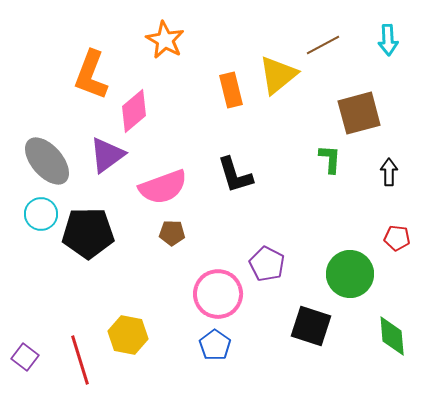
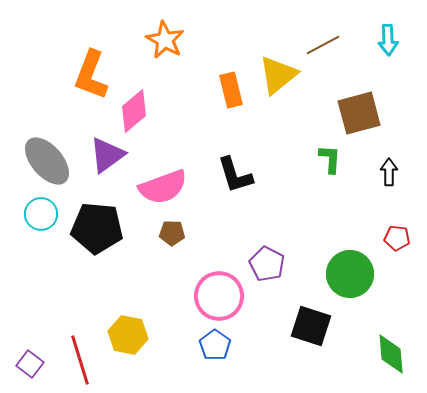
black pentagon: moved 9 px right, 5 px up; rotated 6 degrees clockwise
pink circle: moved 1 px right, 2 px down
green diamond: moved 1 px left, 18 px down
purple square: moved 5 px right, 7 px down
